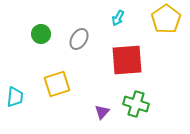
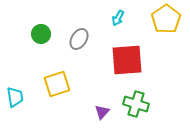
cyan trapezoid: rotated 15 degrees counterclockwise
